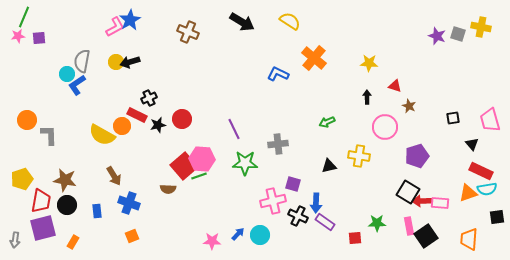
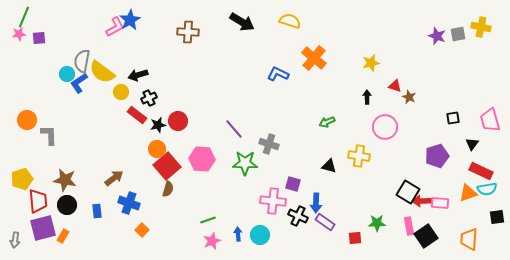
yellow semicircle at (290, 21): rotated 15 degrees counterclockwise
brown cross at (188, 32): rotated 20 degrees counterclockwise
gray square at (458, 34): rotated 28 degrees counterclockwise
pink star at (18, 36): moved 1 px right, 2 px up
yellow circle at (116, 62): moved 5 px right, 30 px down
black arrow at (130, 62): moved 8 px right, 13 px down
yellow star at (369, 63): moved 2 px right; rotated 18 degrees counterclockwise
blue L-shape at (77, 85): moved 2 px right, 2 px up
brown star at (409, 106): moved 9 px up
red rectangle at (137, 115): rotated 12 degrees clockwise
red circle at (182, 119): moved 4 px left, 2 px down
orange circle at (122, 126): moved 35 px right, 23 px down
purple line at (234, 129): rotated 15 degrees counterclockwise
yellow semicircle at (102, 135): moved 63 px up; rotated 8 degrees clockwise
gray cross at (278, 144): moved 9 px left; rotated 24 degrees clockwise
black triangle at (472, 144): rotated 16 degrees clockwise
purple pentagon at (417, 156): moved 20 px right
red square at (184, 166): moved 17 px left
black triangle at (329, 166): rotated 28 degrees clockwise
brown arrow at (114, 176): moved 2 px down; rotated 96 degrees counterclockwise
green line at (199, 176): moved 9 px right, 44 px down
brown semicircle at (168, 189): rotated 77 degrees counterclockwise
red trapezoid at (41, 201): moved 3 px left; rotated 15 degrees counterclockwise
pink cross at (273, 201): rotated 20 degrees clockwise
blue arrow at (238, 234): rotated 48 degrees counterclockwise
orange square at (132, 236): moved 10 px right, 6 px up; rotated 24 degrees counterclockwise
pink star at (212, 241): rotated 24 degrees counterclockwise
orange rectangle at (73, 242): moved 10 px left, 6 px up
